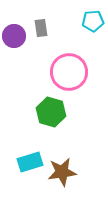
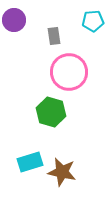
gray rectangle: moved 13 px right, 8 px down
purple circle: moved 16 px up
brown star: rotated 20 degrees clockwise
